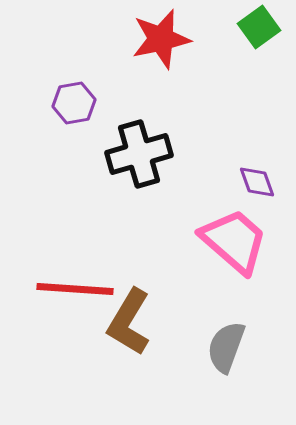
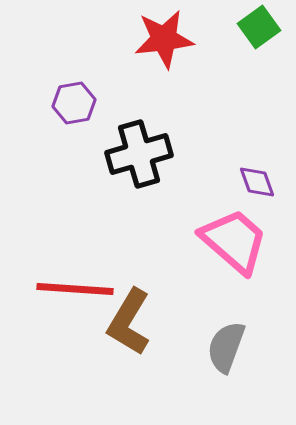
red star: moved 3 px right; rotated 6 degrees clockwise
